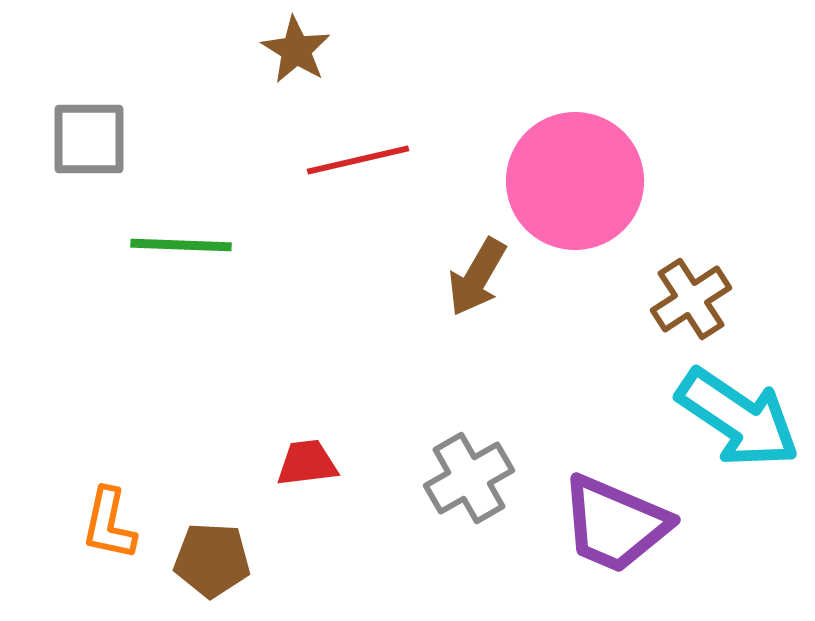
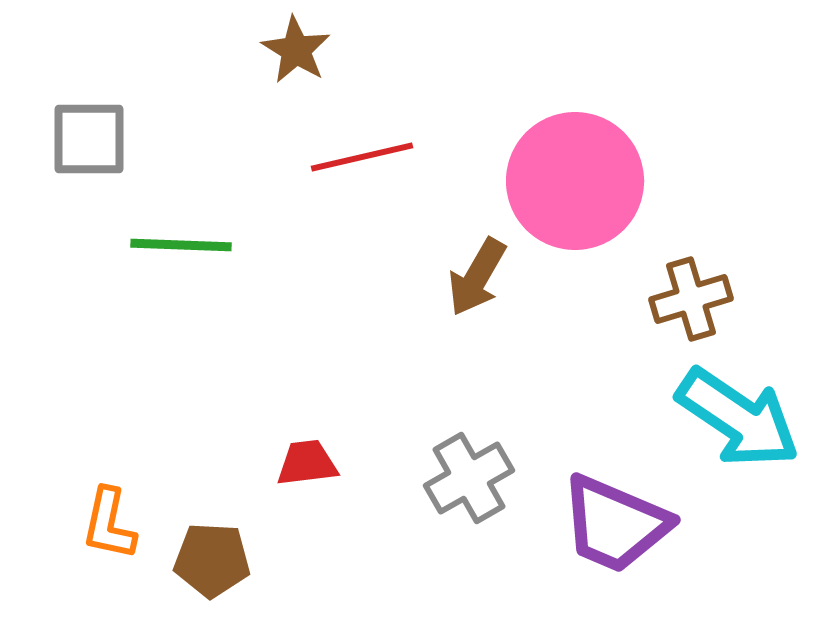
red line: moved 4 px right, 3 px up
brown cross: rotated 16 degrees clockwise
